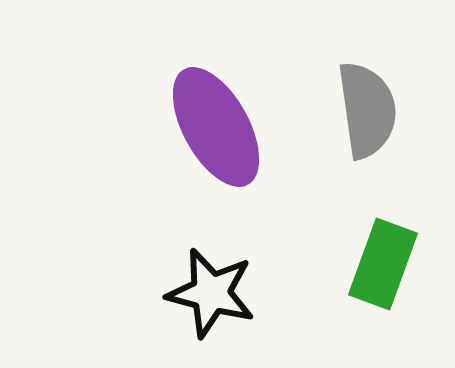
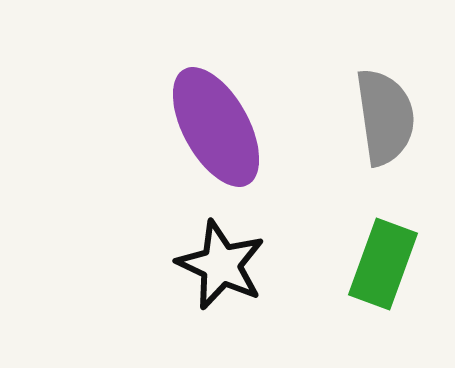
gray semicircle: moved 18 px right, 7 px down
black star: moved 10 px right, 28 px up; rotated 10 degrees clockwise
